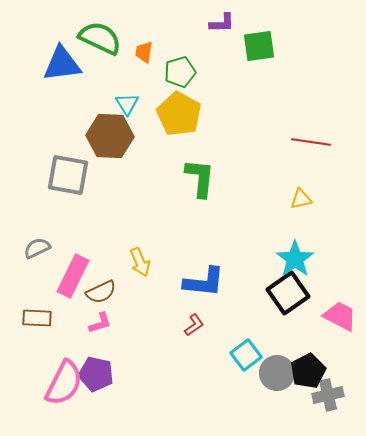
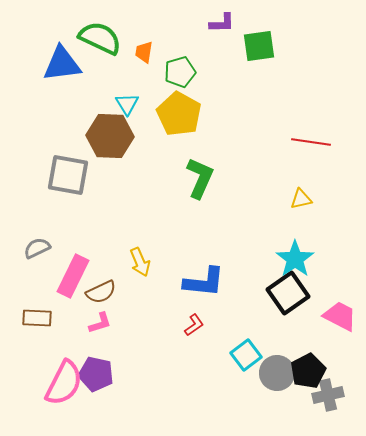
green L-shape: rotated 18 degrees clockwise
